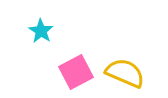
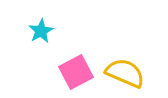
cyan star: rotated 10 degrees clockwise
